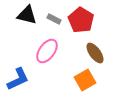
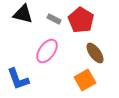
black triangle: moved 4 px left, 1 px up
blue L-shape: rotated 95 degrees clockwise
